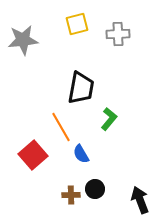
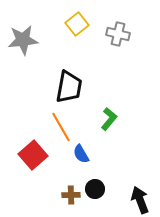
yellow square: rotated 25 degrees counterclockwise
gray cross: rotated 15 degrees clockwise
black trapezoid: moved 12 px left, 1 px up
